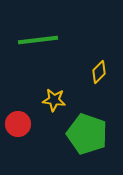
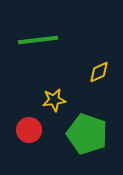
yellow diamond: rotated 20 degrees clockwise
yellow star: rotated 15 degrees counterclockwise
red circle: moved 11 px right, 6 px down
